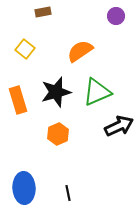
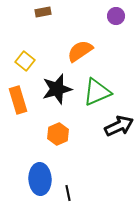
yellow square: moved 12 px down
black star: moved 1 px right, 3 px up
blue ellipse: moved 16 px right, 9 px up
